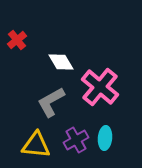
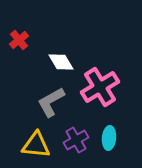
red cross: moved 2 px right
pink cross: rotated 18 degrees clockwise
cyan ellipse: moved 4 px right
